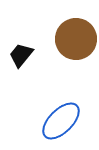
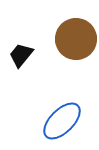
blue ellipse: moved 1 px right
